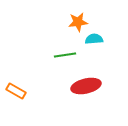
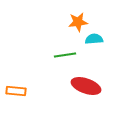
red ellipse: rotated 32 degrees clockwise
orange rectangle: rotated 24 degrees counterclockwise
